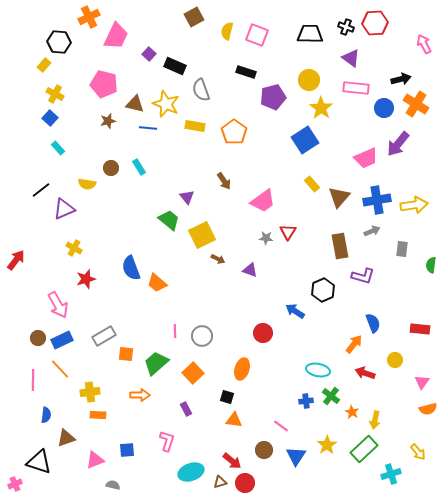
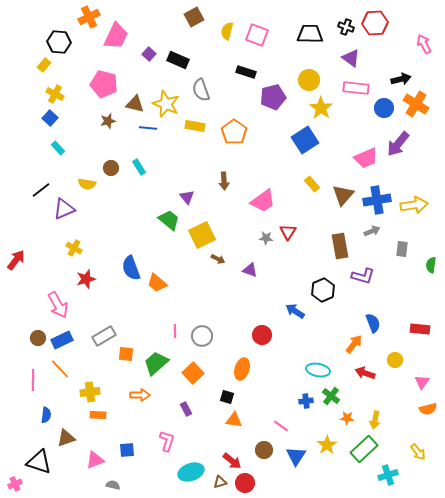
black rectangle at (175, 66): moved 3 px right, 6 px up
brown arrow at (224, 181): rotated 30 degrees clockwise
brown triangle at (339, 197): moved 4 px right, 2 px up
red circle at (263, 333): moved 1 px left, 2 px down
orange star at (352, 412): moved 5 px left, 6 px down; rotated 24 degrees counterclockwise
cyan cross at (391, 474): moved 3 px left, 1 px down
